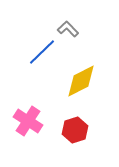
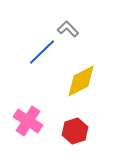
red hexagon: moved 1 px down
